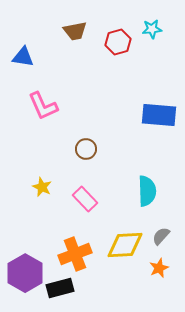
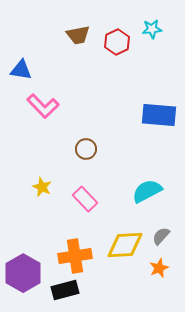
brown trapezoid: moved 3 px right, 4 px down
red hexagon: moved 1 px left; rotated 10 degrees counterclockwise
blue triangle: moved 2 px left, 13 px down
pink L-shape: rotated 20 degrees counterclockwise
cyan semicircle: rotated 116 degrees counterclockwise
orange cross: moved 2 px down; rotated 12 degrees clockwise
purple hexagon: moved 2 px left
black rectangle: moved 5 px right, 2 px down
